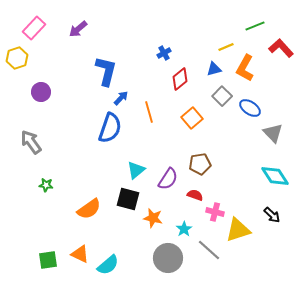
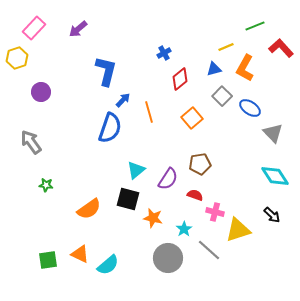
blue arrow: moved 2 px right, 2 px down
